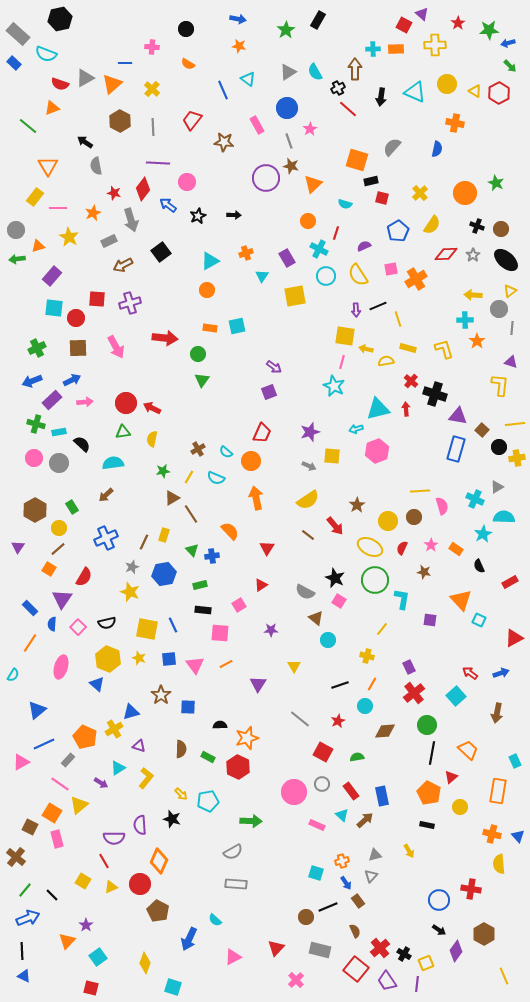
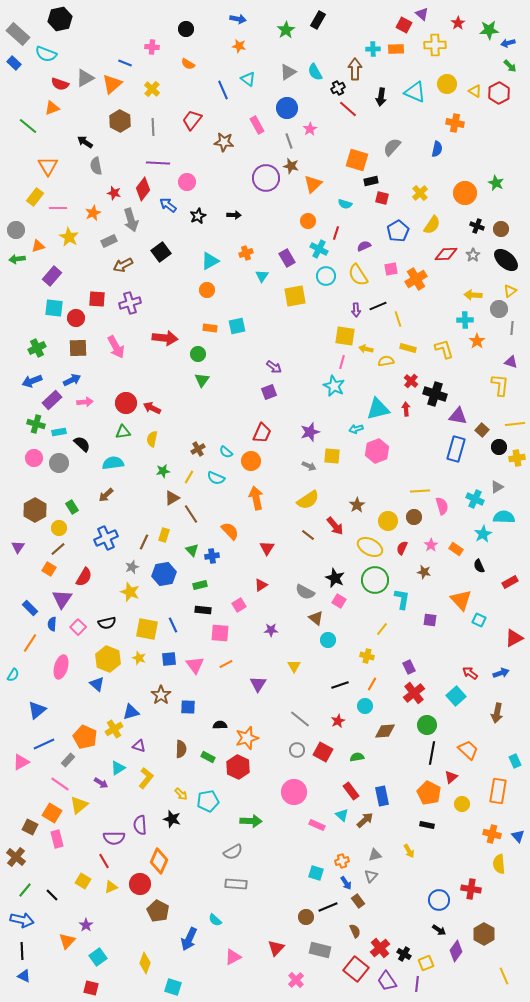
blue line at (125, 63): rotated 24 degrees clockwise
gray circle at (322, 784): moved 25 px left, 34 px up
yellow circle at (460, 807): moved 2 px right, 3 px up
blue arrow at (28, 918): moved 6 px left, 2 px down; rotated 35 degrees clockwise
